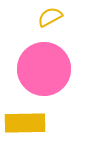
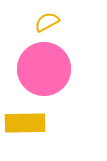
yellow semicircle: moved 3 px left, 5 px down
